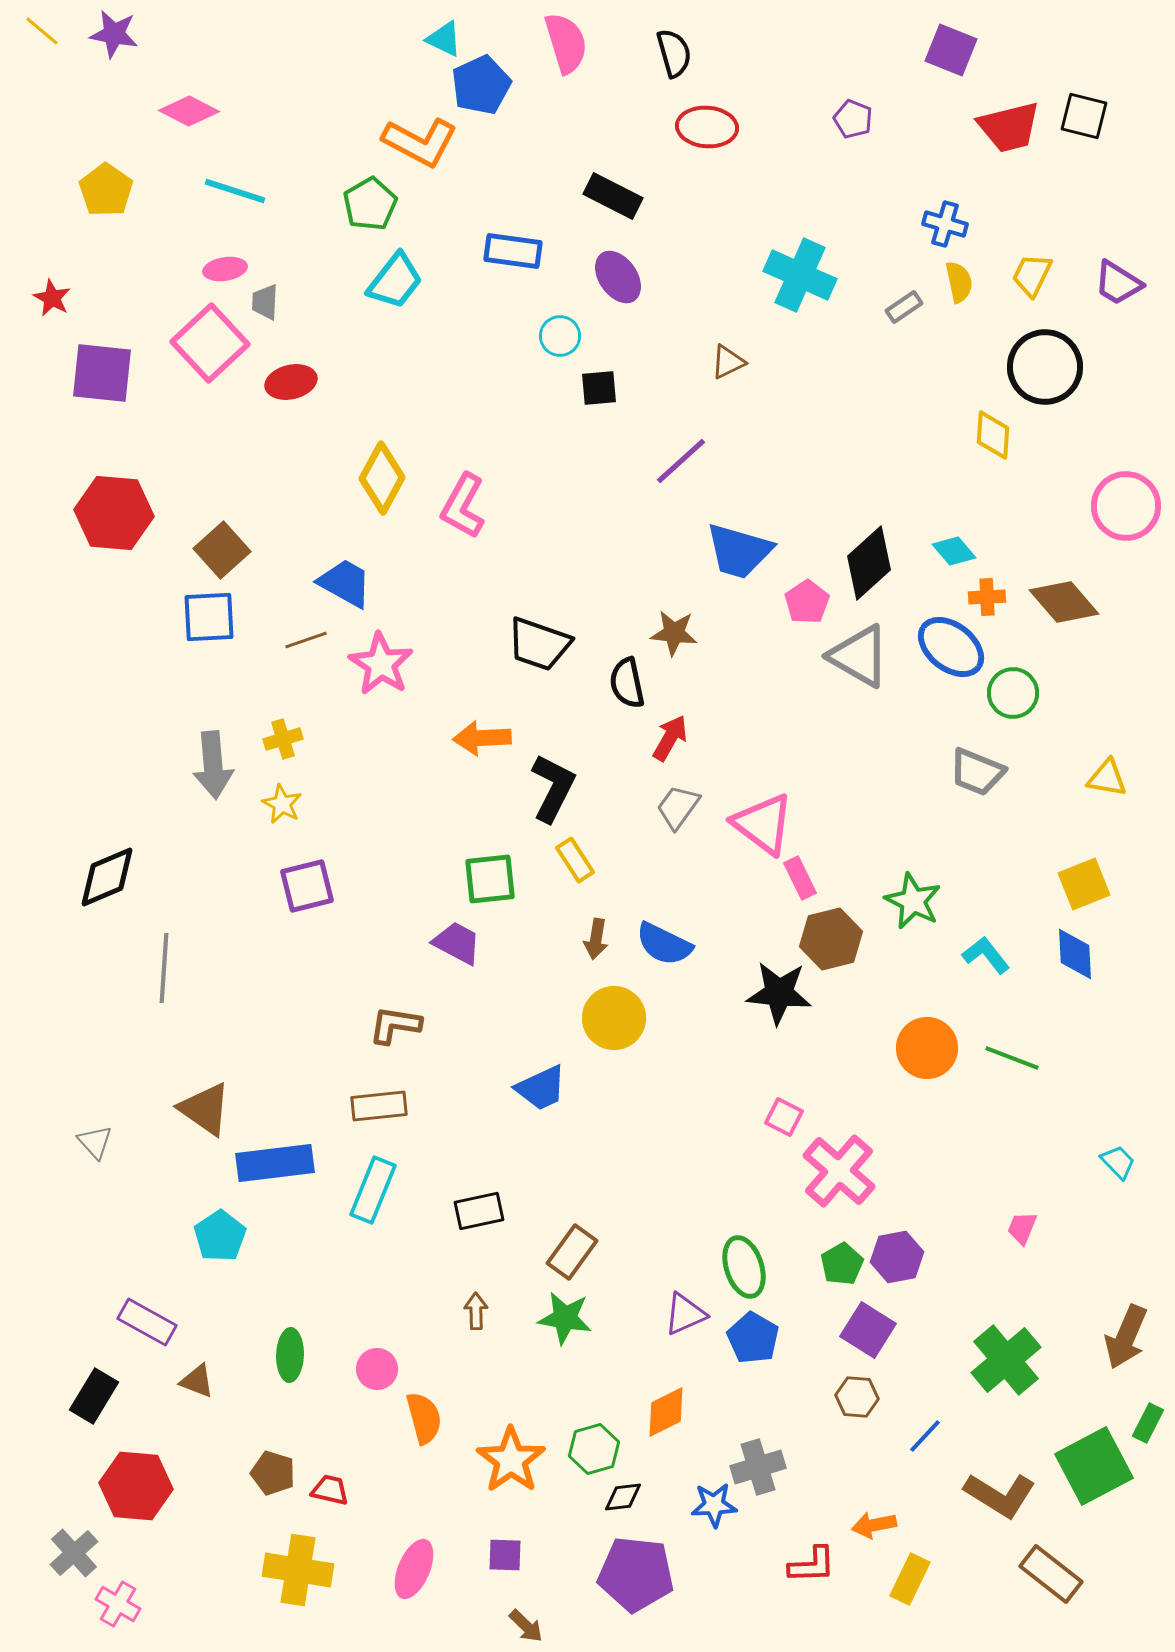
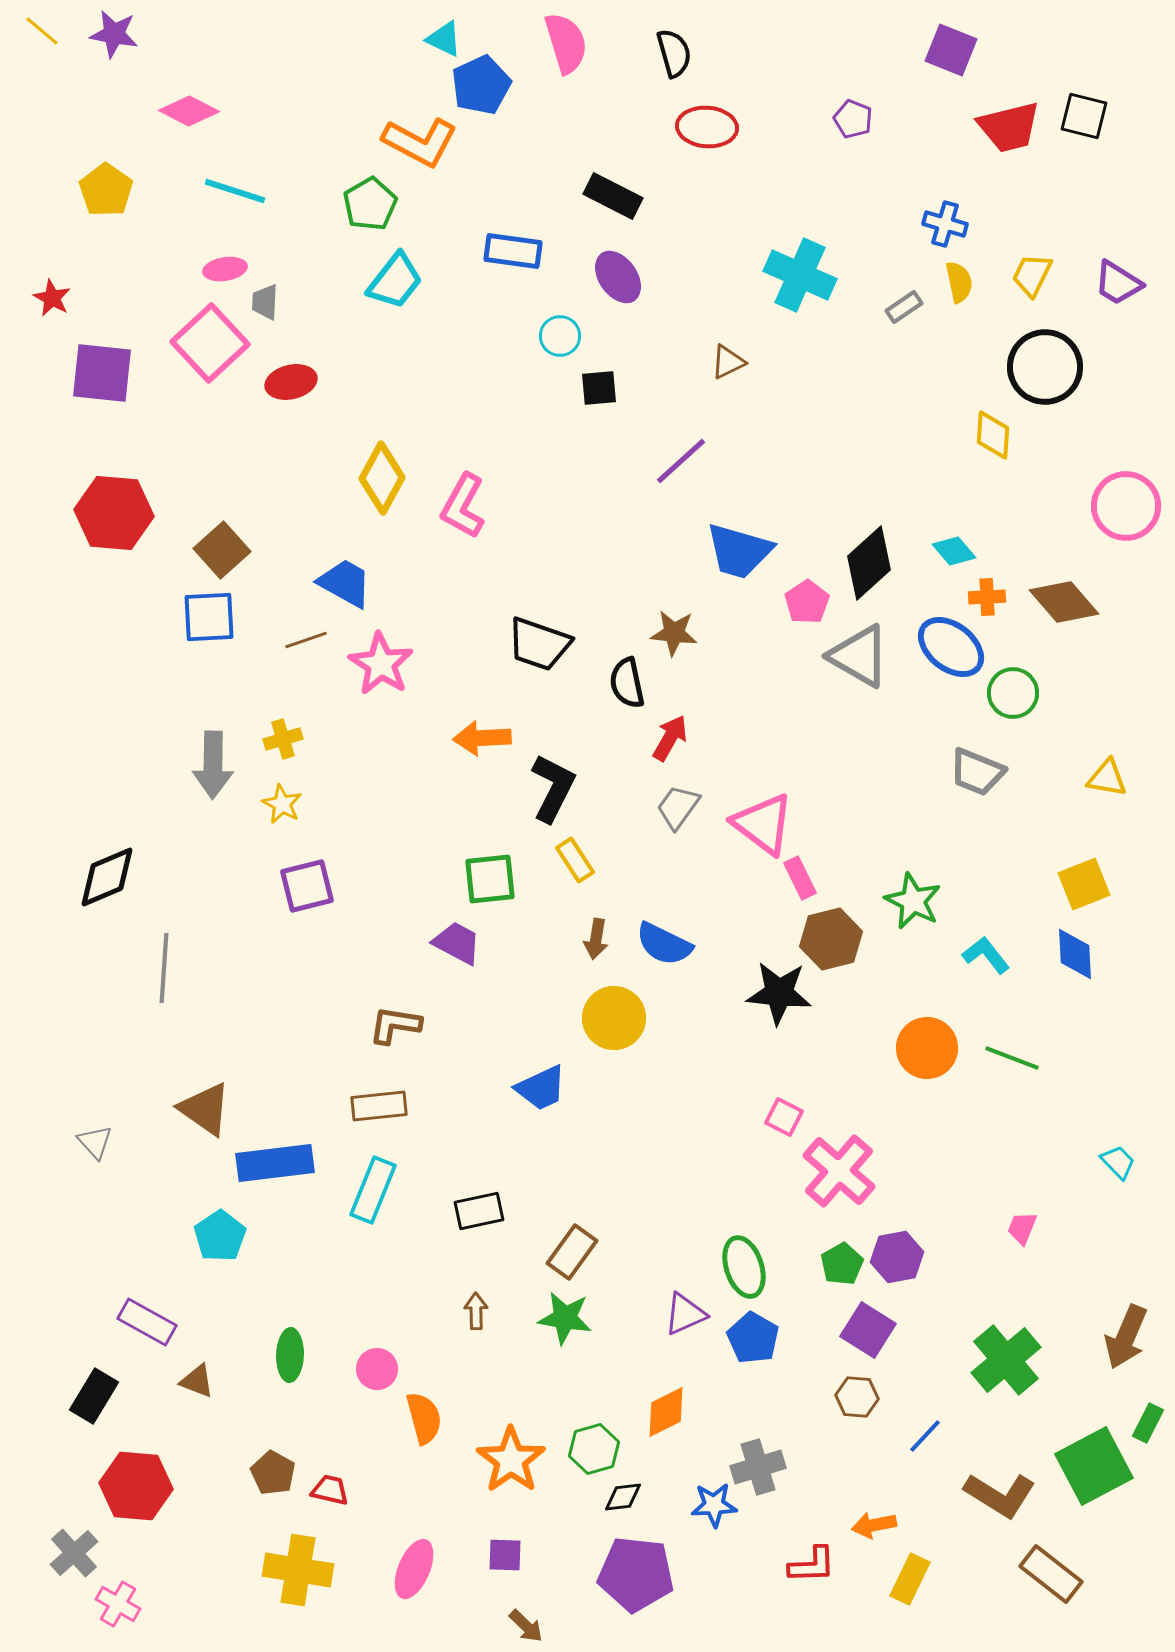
gray arrow at (213, 765): rotated 6 degrees clockwise
brown pentagon at (273, 1473): rotated 12 degrees clockwise
